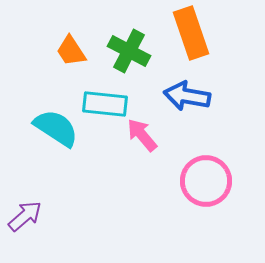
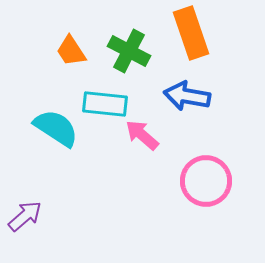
pink arrow: rotated 9 degrees counterclockwise
